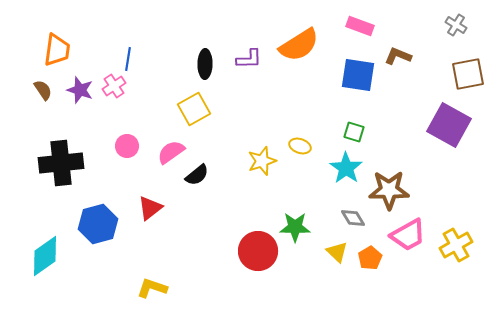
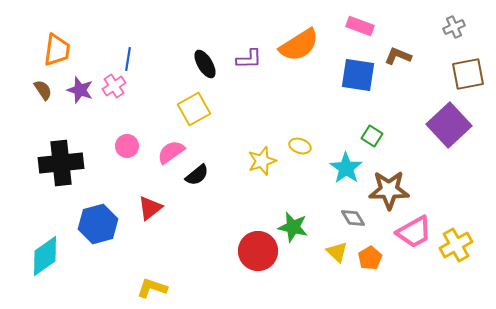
gray cross: moved 2 px left, 2 px down; rotated 35 degrees clockwise
black ellipse: rotated 32 degrees counterclockwise
purple square: rotated 18 degrees clockwise
green square: moved 18 px right, 4 px down; rotated 15 degrees clockwise
green star: moved 2 px left; rotated 12 degrees clockwise
pink trapezoid: moved 6 px right, 3 px up
